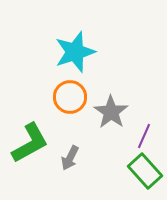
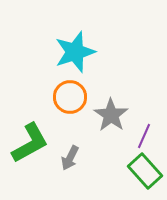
gray star: moved 3 px down
